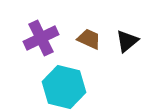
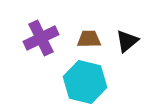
brown trapezoid: rotated 25 degrees counterclockwise
cyan hexagon: moved 21 px right, 5 px up
